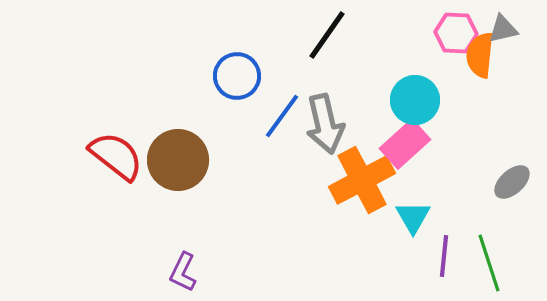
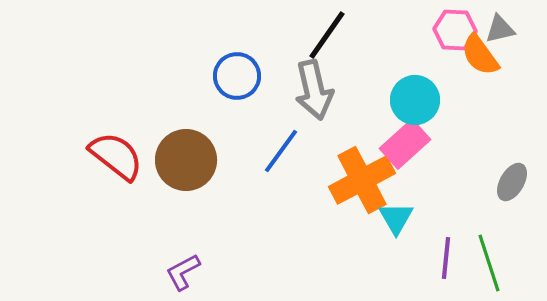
gray triangle: moved 3 px left
pink hexagon: moved 1 px left, 3 px up
orange semicircle: rotated 42 degrees counterclockwise
blue line: moved 1 px left, 35 px down
gray arrow: moved 11 px left, 34 px up
brown circle: moved 8 px right
gray ellipse: rotated 18 degrees counterclockwise
cyan triangle: moved 17 px left, 1 px down
purple line: moved 2 px right, 2 px down
purple L-shape: rotated 36 degrees clockwise
